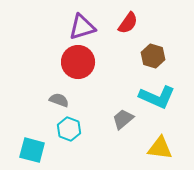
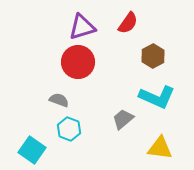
brown hexagon: rotated 15 degrees clockwise
cyan square: rotated 20 degrees clockwise
